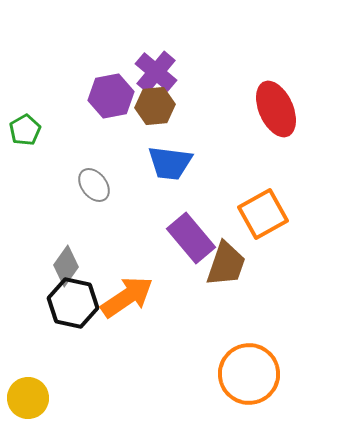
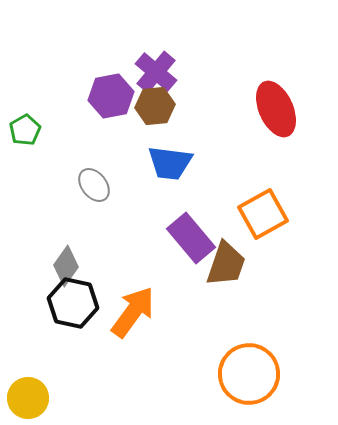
orange arrow: moved 6 px right, 15 px down; rotated 20 degrees counterclockwise
